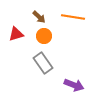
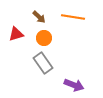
orange circle: moved 2 px down
